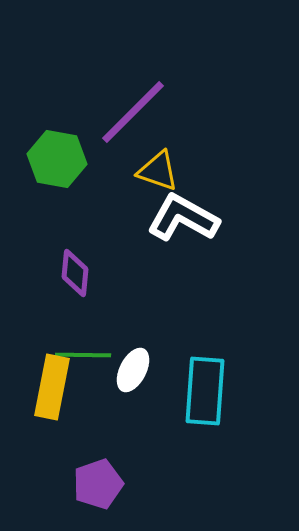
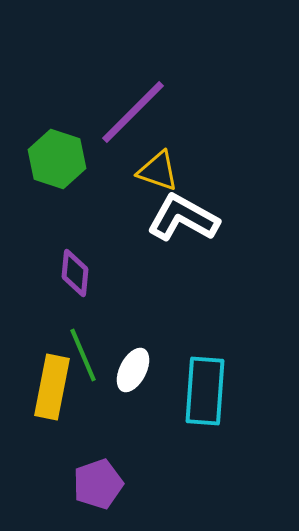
green hexagon: rotated 8 degrees clockwise
green line: rotated 66 degrees clockwise
